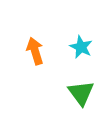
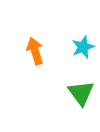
cyan star: moved 2 px right; rotated 25 degrees clockwise
